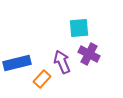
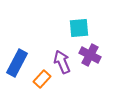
purple cross: moved 1 px right, 1 px down
blue rectangle: rotated 48 degrees counterclockwise
